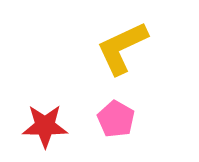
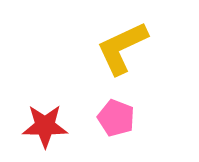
pink pentagon: moved 1 px up; rotated 9 degrees counterclockwise
